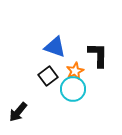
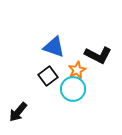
blue triangle: moved 1 px left
black L-shape: rotated 116 degrees clockwise
orange star: moved 2 px right, 1 px up
